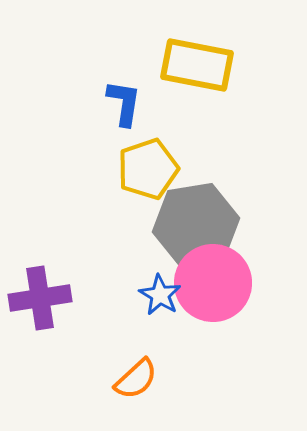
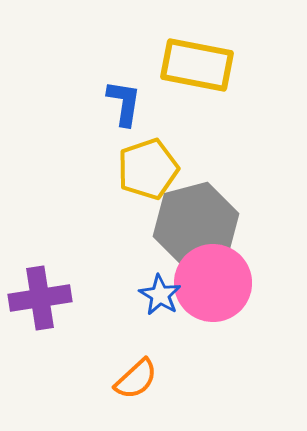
gray hexagon: rotated 6 degrees counterclockwise
